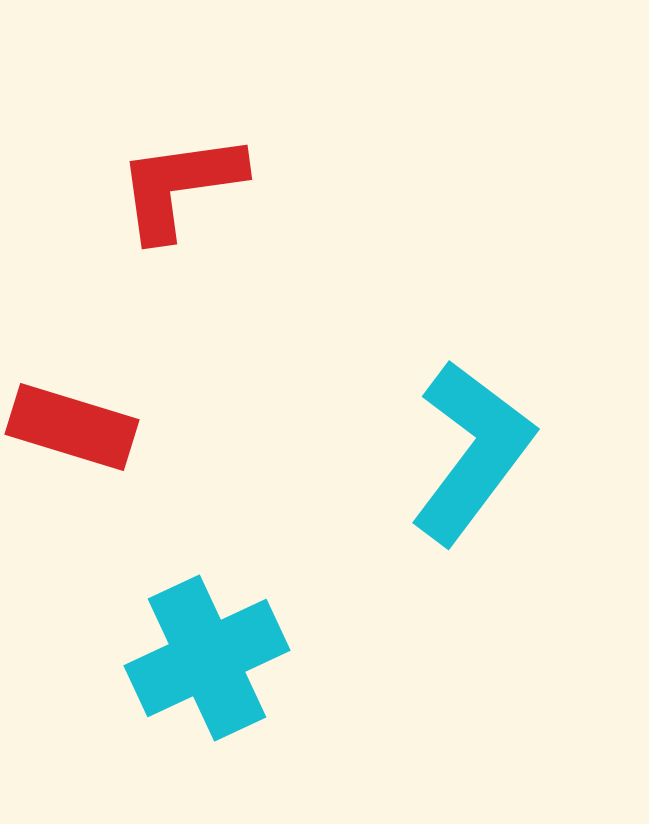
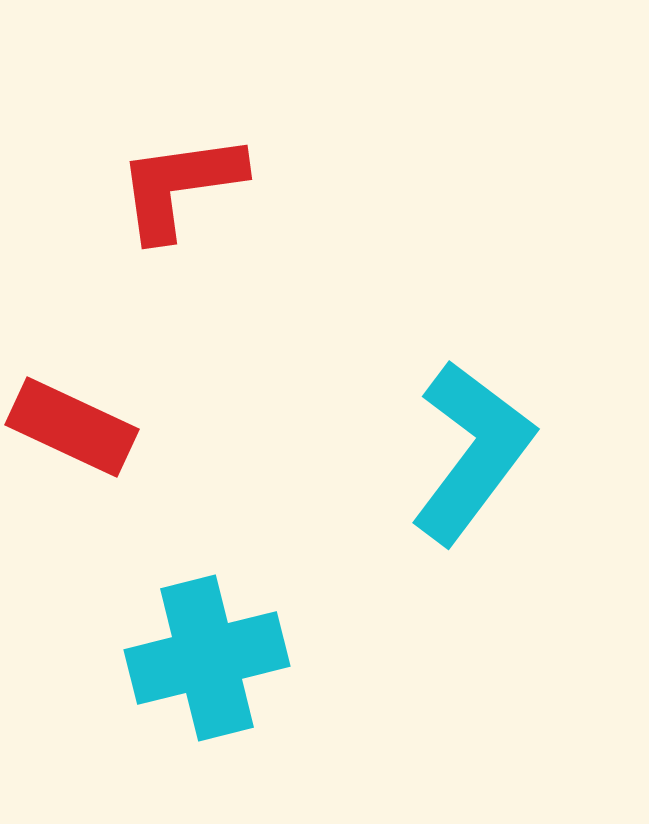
red rectangle: rotated 8 degrees clockwise
cyan cross: rotated 11 degrees clockwise
